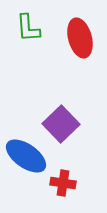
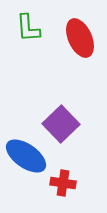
red ellipse: rotated 9 degrees counterclockwise
